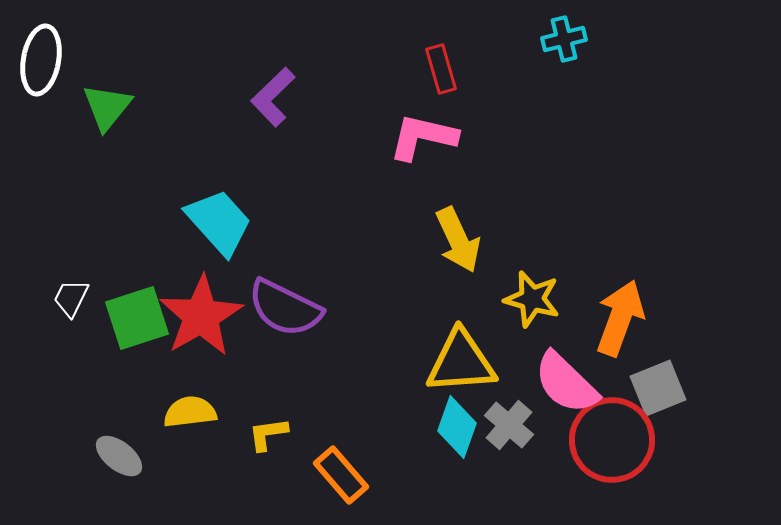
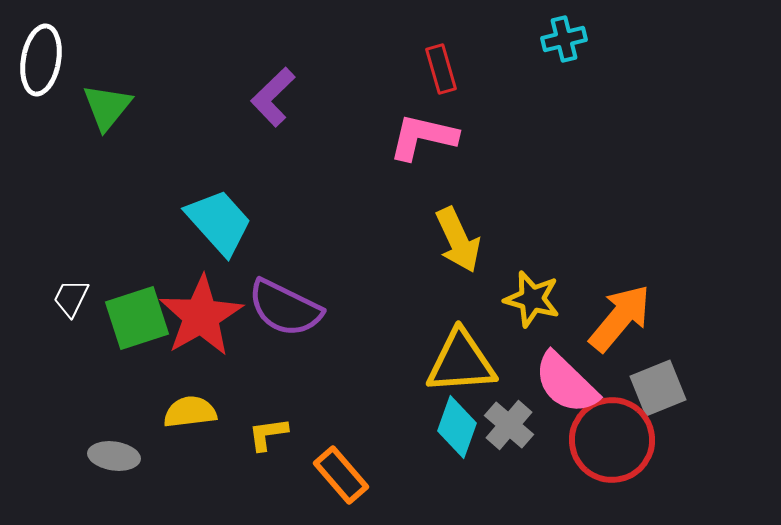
orange arrow: rotated 20 degrees clockwise
gray ellipse: moved 5 px left; rotated 30 degrees counterclockwise
